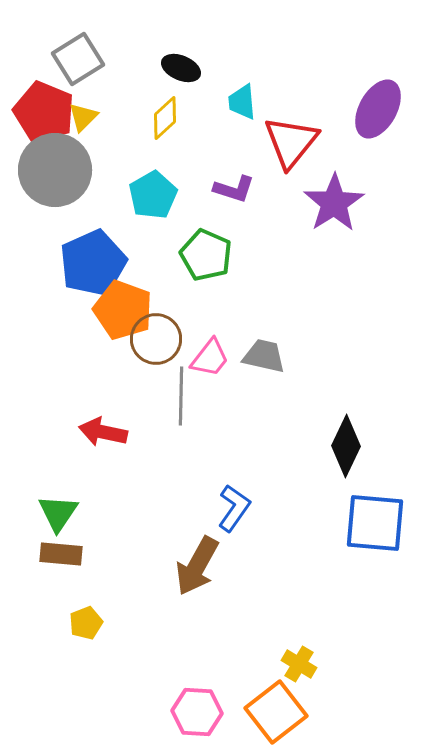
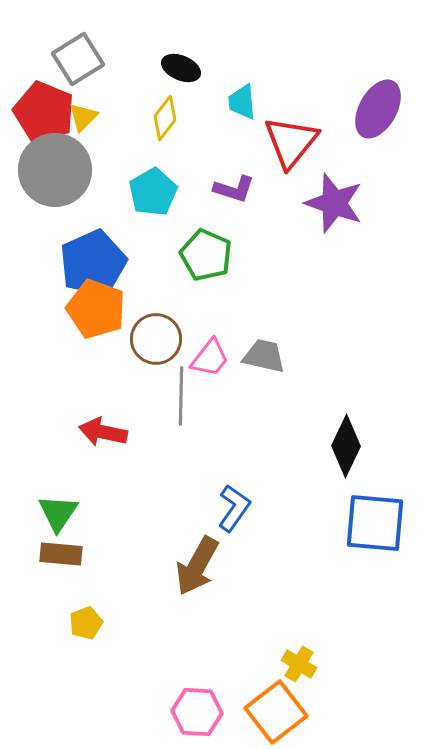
yellow diamond: rotated 9 degrees counterclockwise
cyan pentagon: moved 3 px up
purple star: rotated 20 degrees counterclockwise
orange pentagon: moved 27 px left, 1 px up
